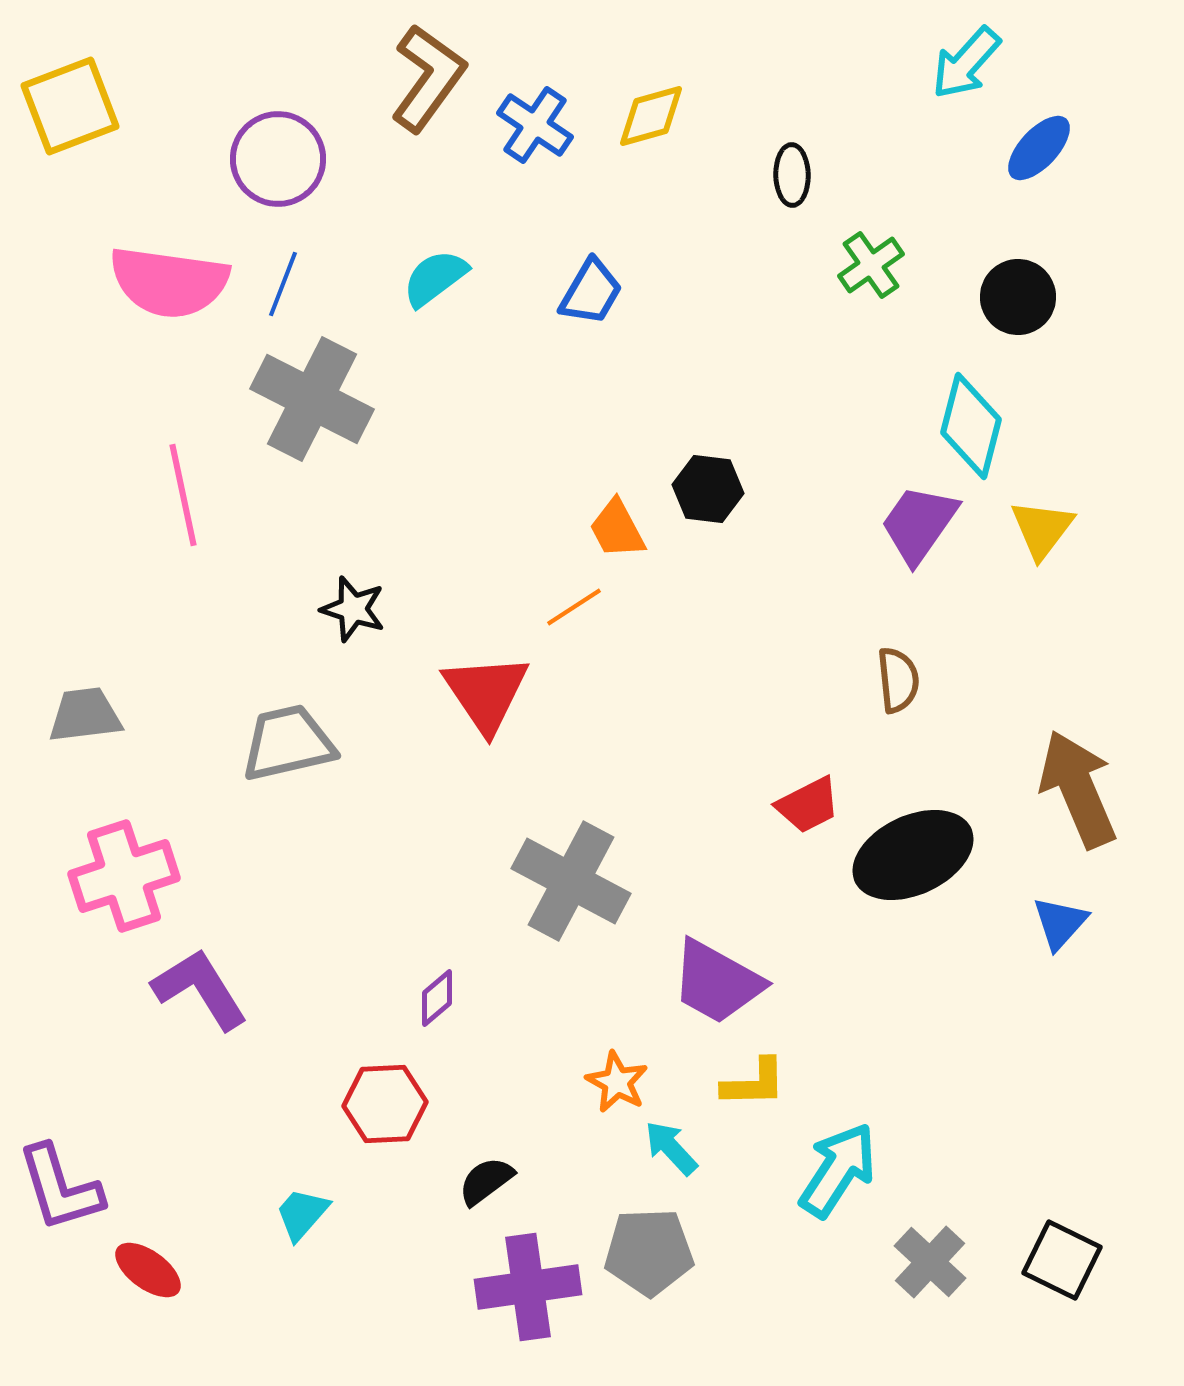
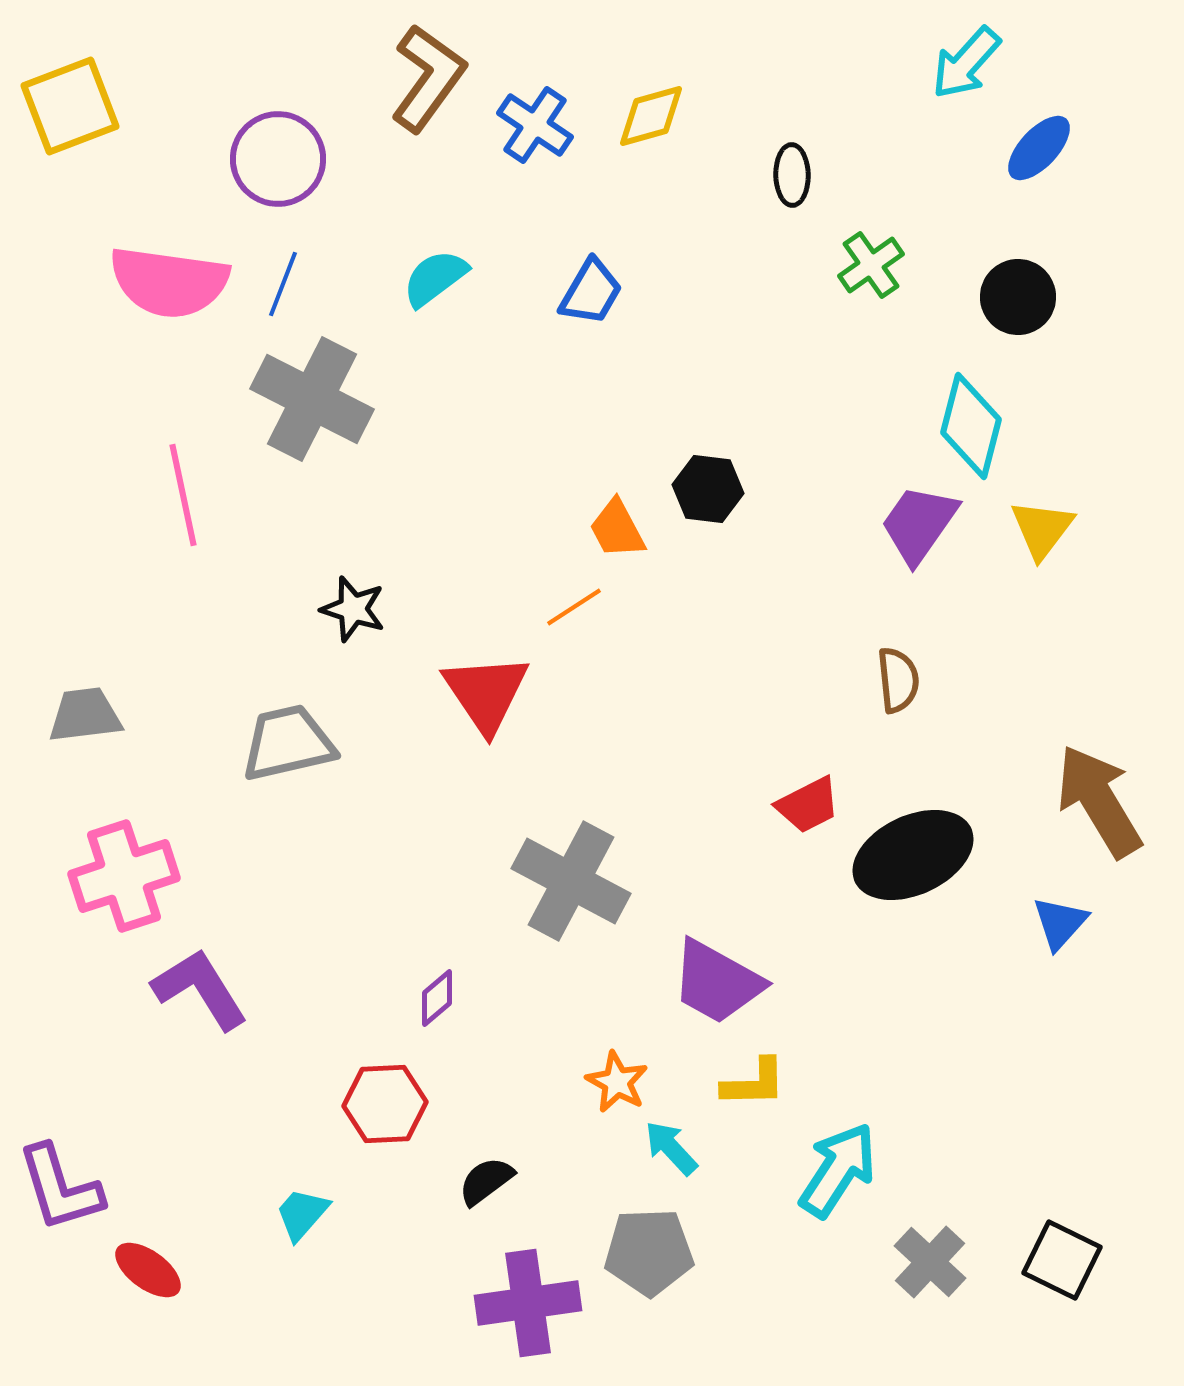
brown arrow at (1078, 789): moved 21 px right, 12 px down; rotated 8 degrees counterclockwise
purple cross at (528, 1287): moved 16 px down
